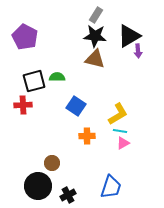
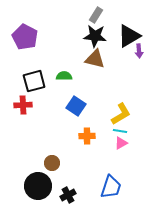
purple arrow: moved 1 px right
green semicircle: moved 7 px right, 1 px up
yellow L-shape: moved 3 px right
pink triangle: moved 2 px left
